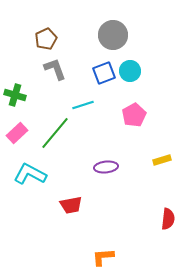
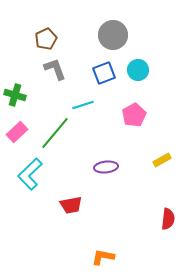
cyan circle: moved 8 px right, 1 px up
pink rectangle: moved 1 px up
yellow rectangle: rotated 12 degrees counterclockwise
cyan L-shape: rotated 72 degrees counterclockwise
orange L-shape: rotated 15 degrees clockwise
